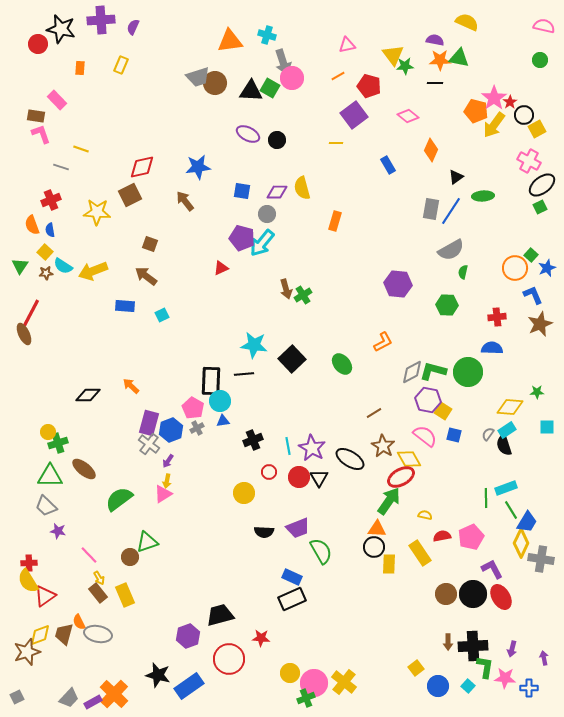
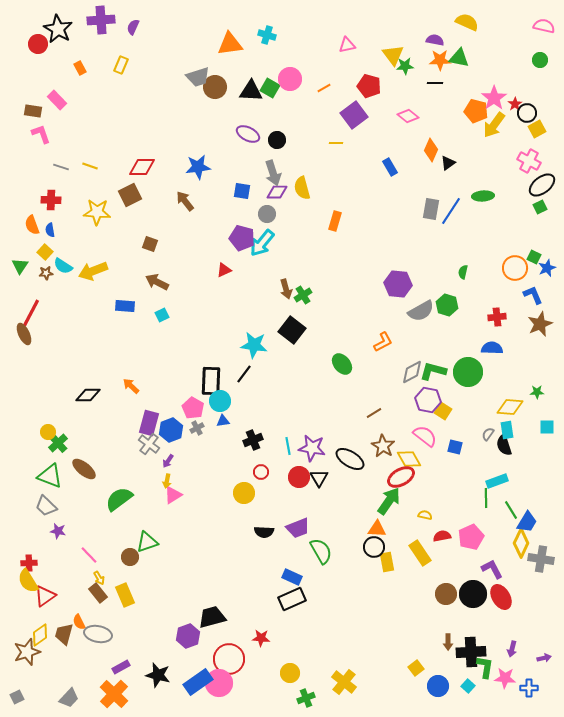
black star at (61, 29): moved 3 px left; rotated 16 degrees clockwise
orange triangle at (230, 41): moved 3 px down
gray arrow at (283, 62): moved 10 px left, 111 px down
orange rectangle at (80, 68): rotated 32 degrees counterclockwise
orange line at (338, 76): moved 14 px left, 12 px down
pink circle at (292, 78): moved 2 px left, 1 px down
brown circle at (215, 83): moved 4 px down
red star at (510, 102): moved 5 px right, 2 px down
black circle at (524, 115): moved 3 px right, 2 px up
brown rectangle at (36, 116): moved 3 px left, 5 px up
yellow line at (81, 149): moved 9 px right, 17 px down
blue rectangle at (388, 165): moved 2 px right, 2 px down
red diamond at (142, 167): rotated 12 degrees clockwise
black triangle at (456, 177): moved 8 px left, 14 px up
red cross at (51, 200): rotated 24 degrees clockwise
gray semicircle at (451, 250): moved 30 px left, 61 px down
green square at (531, 255): moved 3 px right, 2 px down; rotated 16 degrees counterclockwise
red triangle at (221, 268): moved 3 px right, 2 px down
brown arrow at (146, 276): moved 11 px right, 6 px down; rotated 10 degrees counterclockwise
green hexagon at (447, 305): rotated 15 degrees clockwise
black square at (292, 359): moved 29 px up; rotated 8 degrees counterclockwise
black line at (244, 374): rotated 48 degrees counterclockwise
cyan rectangle at (507, 430): rotated 66 degrees counterclockwise
blue square at (454, 435): moved 1 px right, 12 px down
green cross at (58, 443): rotated 24 degrees counterclockwise
purple star at (312, 448): rotated 20 degrees counterclockwise
red circle at (269, 472): moved 8 px left
green triangle at (50, 476): rotated 20 degrees clockwise
cyan rectangle at (506, 488): moved 9 px left, 7 px up
pink triangle at (163, 494): moved 10 px right, 1 px down
yellow rectangle at (389, 564): moved 2 px left, 2 px up; rotated 12 degrees counterclockwise
black trapezoid at (220, 615): moved 8 px left, 2 px down
yellow diamond at (40, 635): rotated 15 degrees counterclockwise
black cross at (473, 646): moved 2 px left, 6 px down
purple arrow at (544, 658): rotated 88 degrees clockwise
pink circle at (314, 683): moved 95 px left
blue rectangle at (189, 686): moved 9 px right, 4 px up
purple rectangle at (93, 702): moved 28 px right, 35 px up
